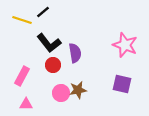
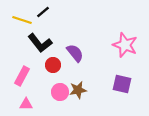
black L-shape: moved 9 px left
purple semicircle: rotated 30 degrees counterclockwise
pink circle: moved 1 px left, 1 px up
